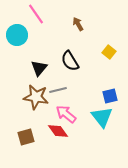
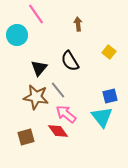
brown arrow: rotated 24 degrees clockwise
gray line: rotated 66 degrees clockwise
